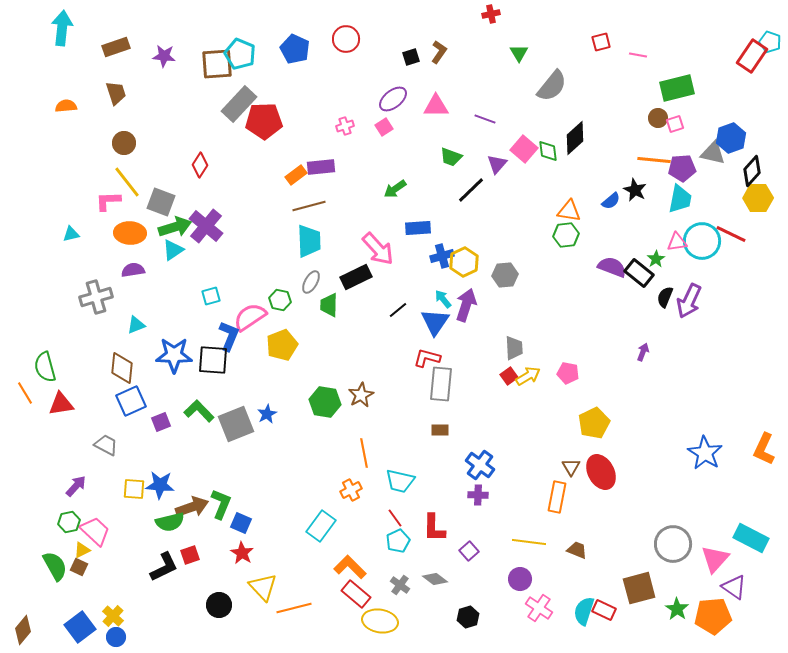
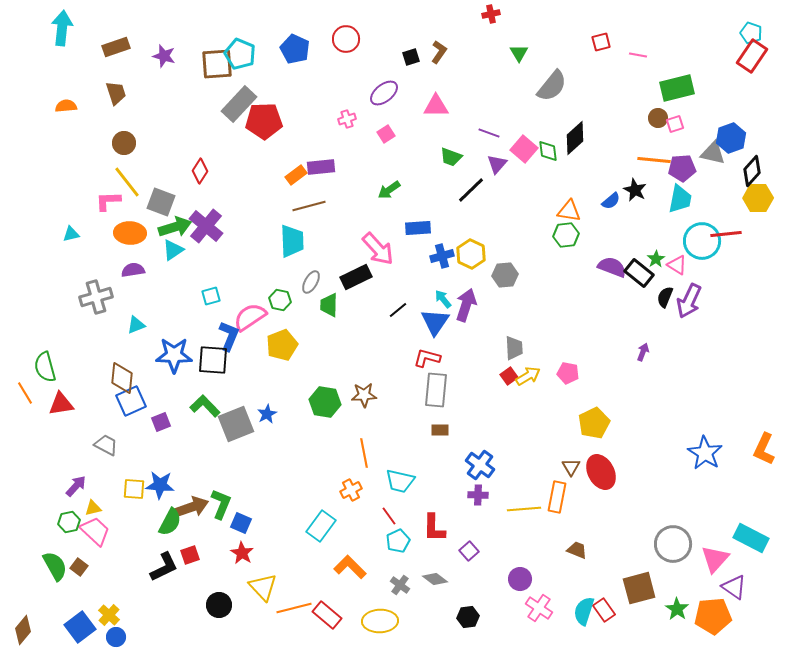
cyan pentagon at (770, 42): moved 19 px left, 9 px up
purple star at (164, 56): rotated 10 degrees clockwise
purple ellipse at (393, 99): moved 9 px left, 6 px up
purple line at (485, 119): moved 4 px right, 14 px down
pink cross at (345, 126): moved 2 px right, 7 px up
pink square at (384, 127): moved 2 px right, 7 px down
red diamond at (200, 165): moved 6 px down
green arrow at (395, 189): moved 6 px left, 1 px down
red line at (731, 234): moved 5 px left; rotated 32 degrees counterclockwise
cyan trapezoid at (309, 241): moved 17 px left
pink triangle at (677, 242): moved 23 px down; rotated 40 degrees clockwise
yellow hexagon at (464, 262): moved 7 px right, 8 px up; rotated 8 degrees counterclockwise
brown diamond at (122, 368): moved 10 px down
gray rectangle at (441, 384): moved 5 px left, 6 px down
brown star at (361, 395): moved 3 px right; rotated 25 degrees clockwise
green L-shape at (199, 411): moved 6 px right, 5 px up
red line at (395, 518): moved 6 px left, 2 px up
green semicircle at (170, 522): rotated 48 degrees counterclockwise
yellow line at (529, 542): moved 5 px left, 33 px up; rotated 12 degrees counterclockwise
yellow triangle at (82, 550): moved 11 px right, 42 px up; rotated 12 degrees clockwise
brown square at (79, 567): rotated 12 degrees clockwise
red rectangle at (356, 594): moved 29 px left, 21 px down
red rectangle at (604, 610): rotated 30 degrees clockwise
yellow cross at (113, 616): moved 4 px left, 1 px up
black hexagon at (468, 617): rotated 10 degrees clockwise
yellow ellipse at (380, 621): rotated 12 degrees counterclockwise
